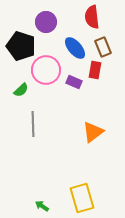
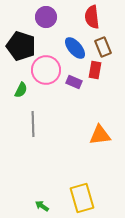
purple circle: moved 5 px up
green semicircle: rotated 21 degrees counterclockwise
orange triangle: moved 7 px right, 3 px down; rotated 30 degrees clockwise
